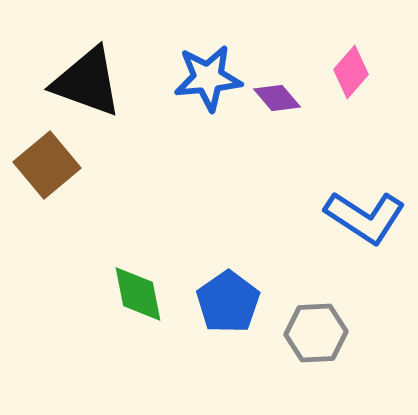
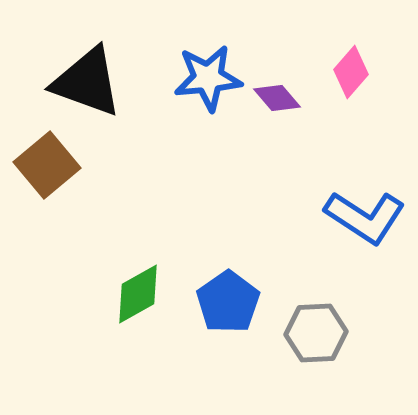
green diamond: rotated 72 degrees clockwise
